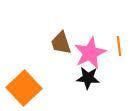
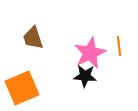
brown trapezoid: moved 28 px left, 5 px up
black star: moved 3 px left, 2 px up
orange square: moved 2 px left; rotated 20 degrees clockwise
